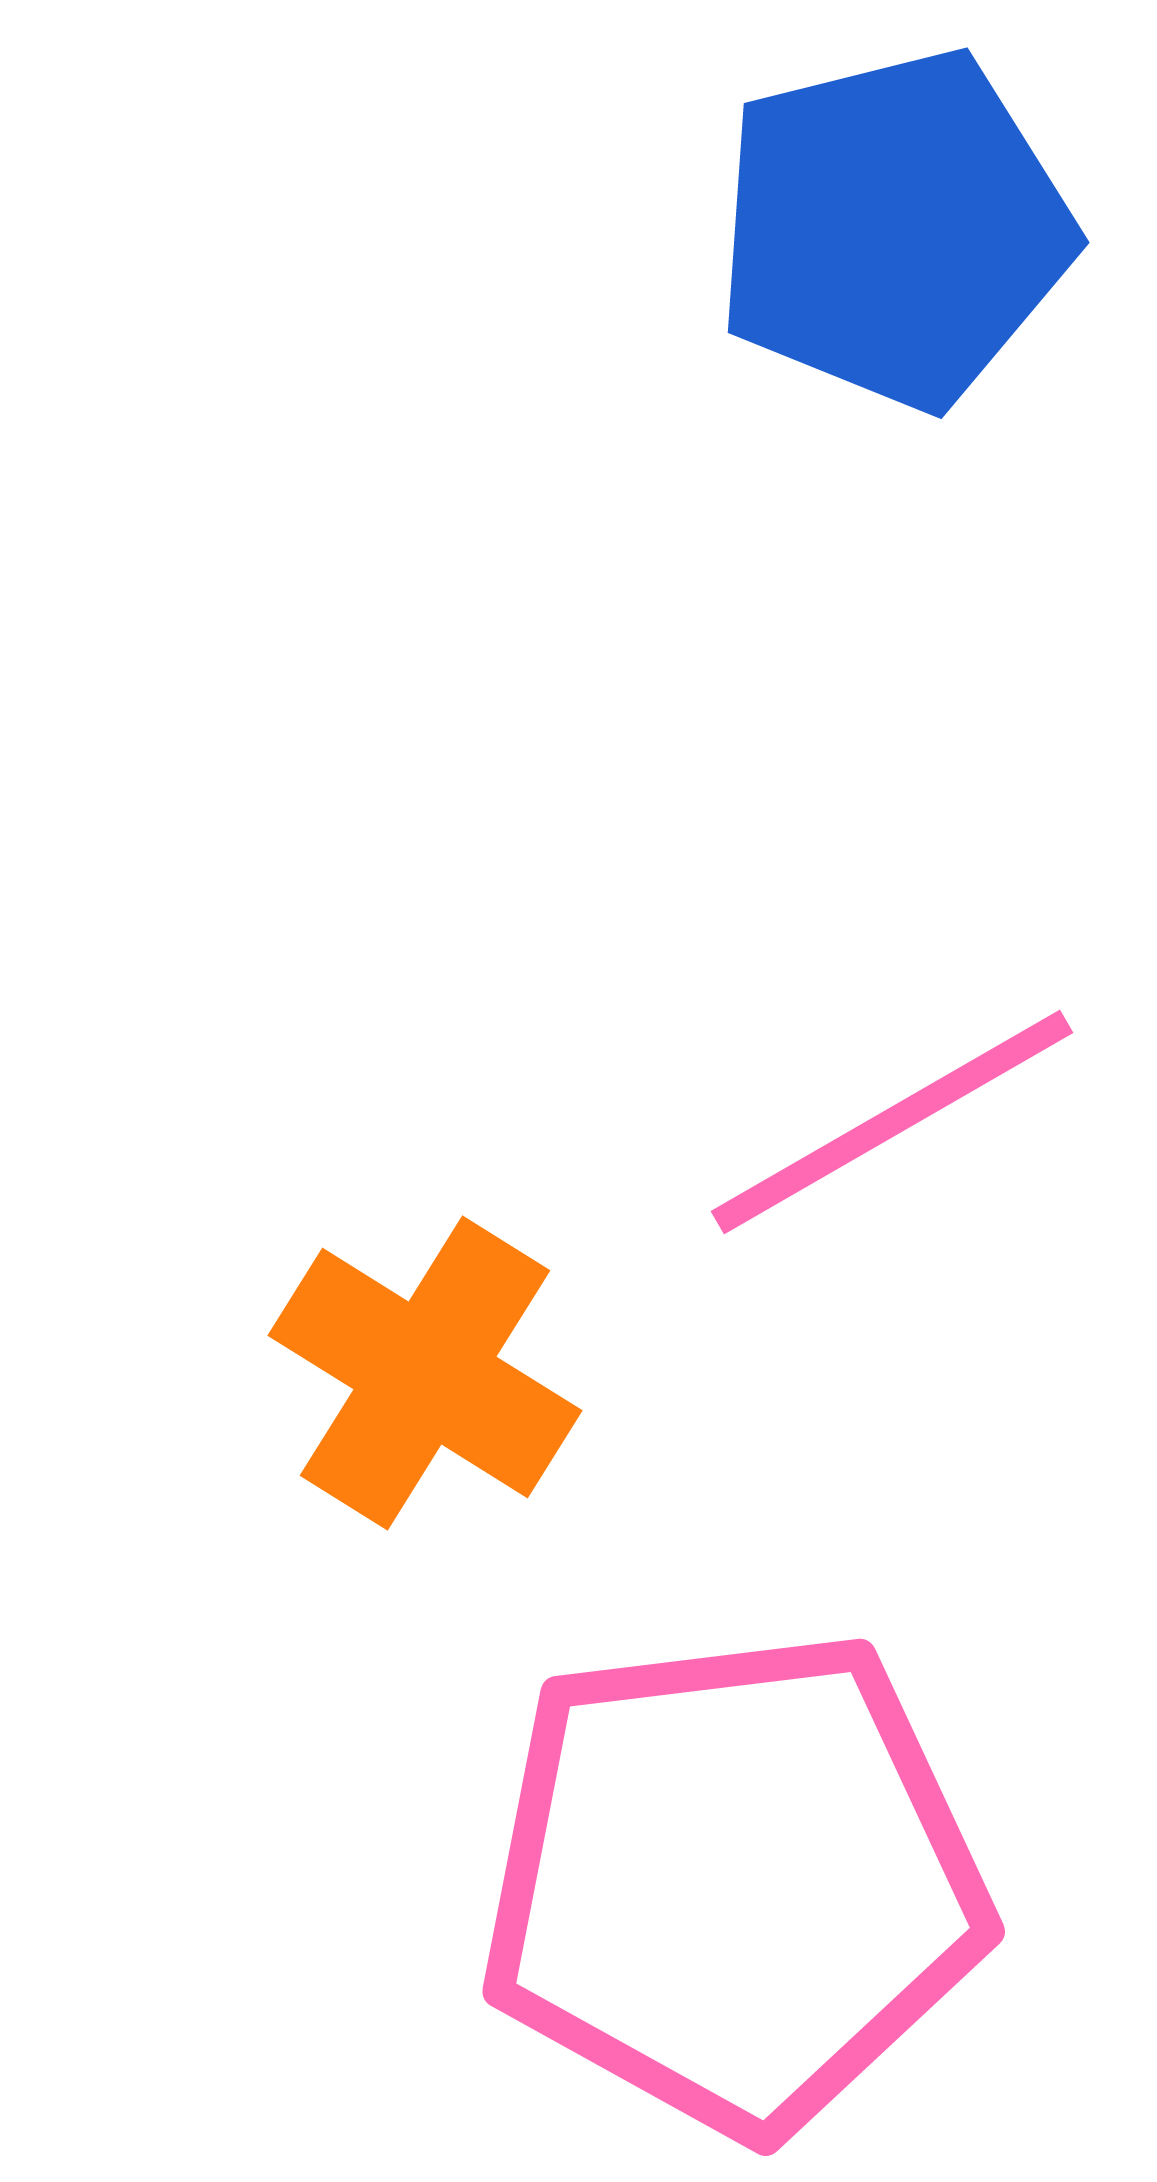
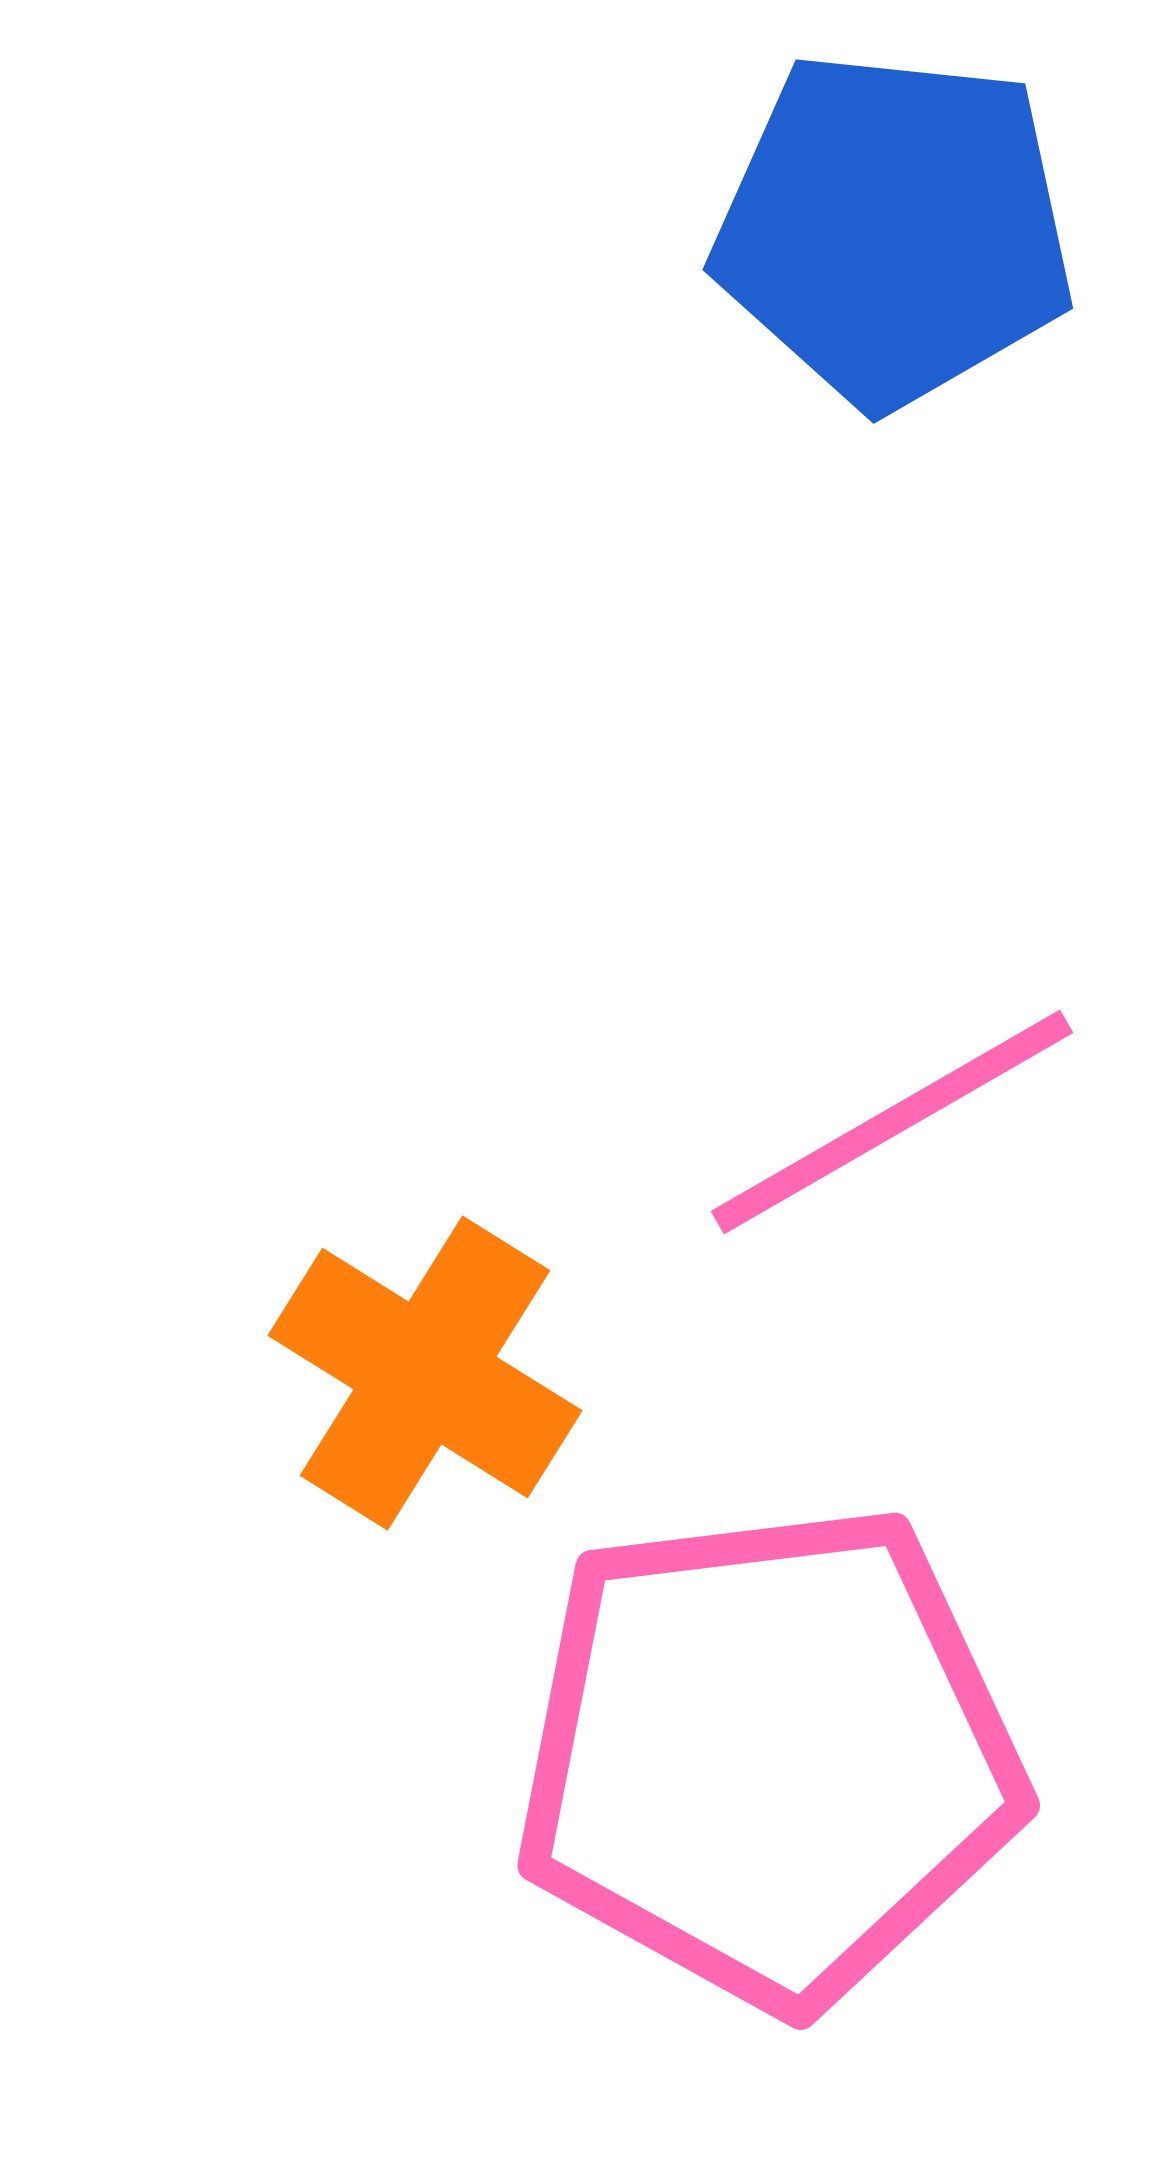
blue pentagon: rotated 20 degrees clockwise
pink pentagon: moved 35 px right, 126 px up
